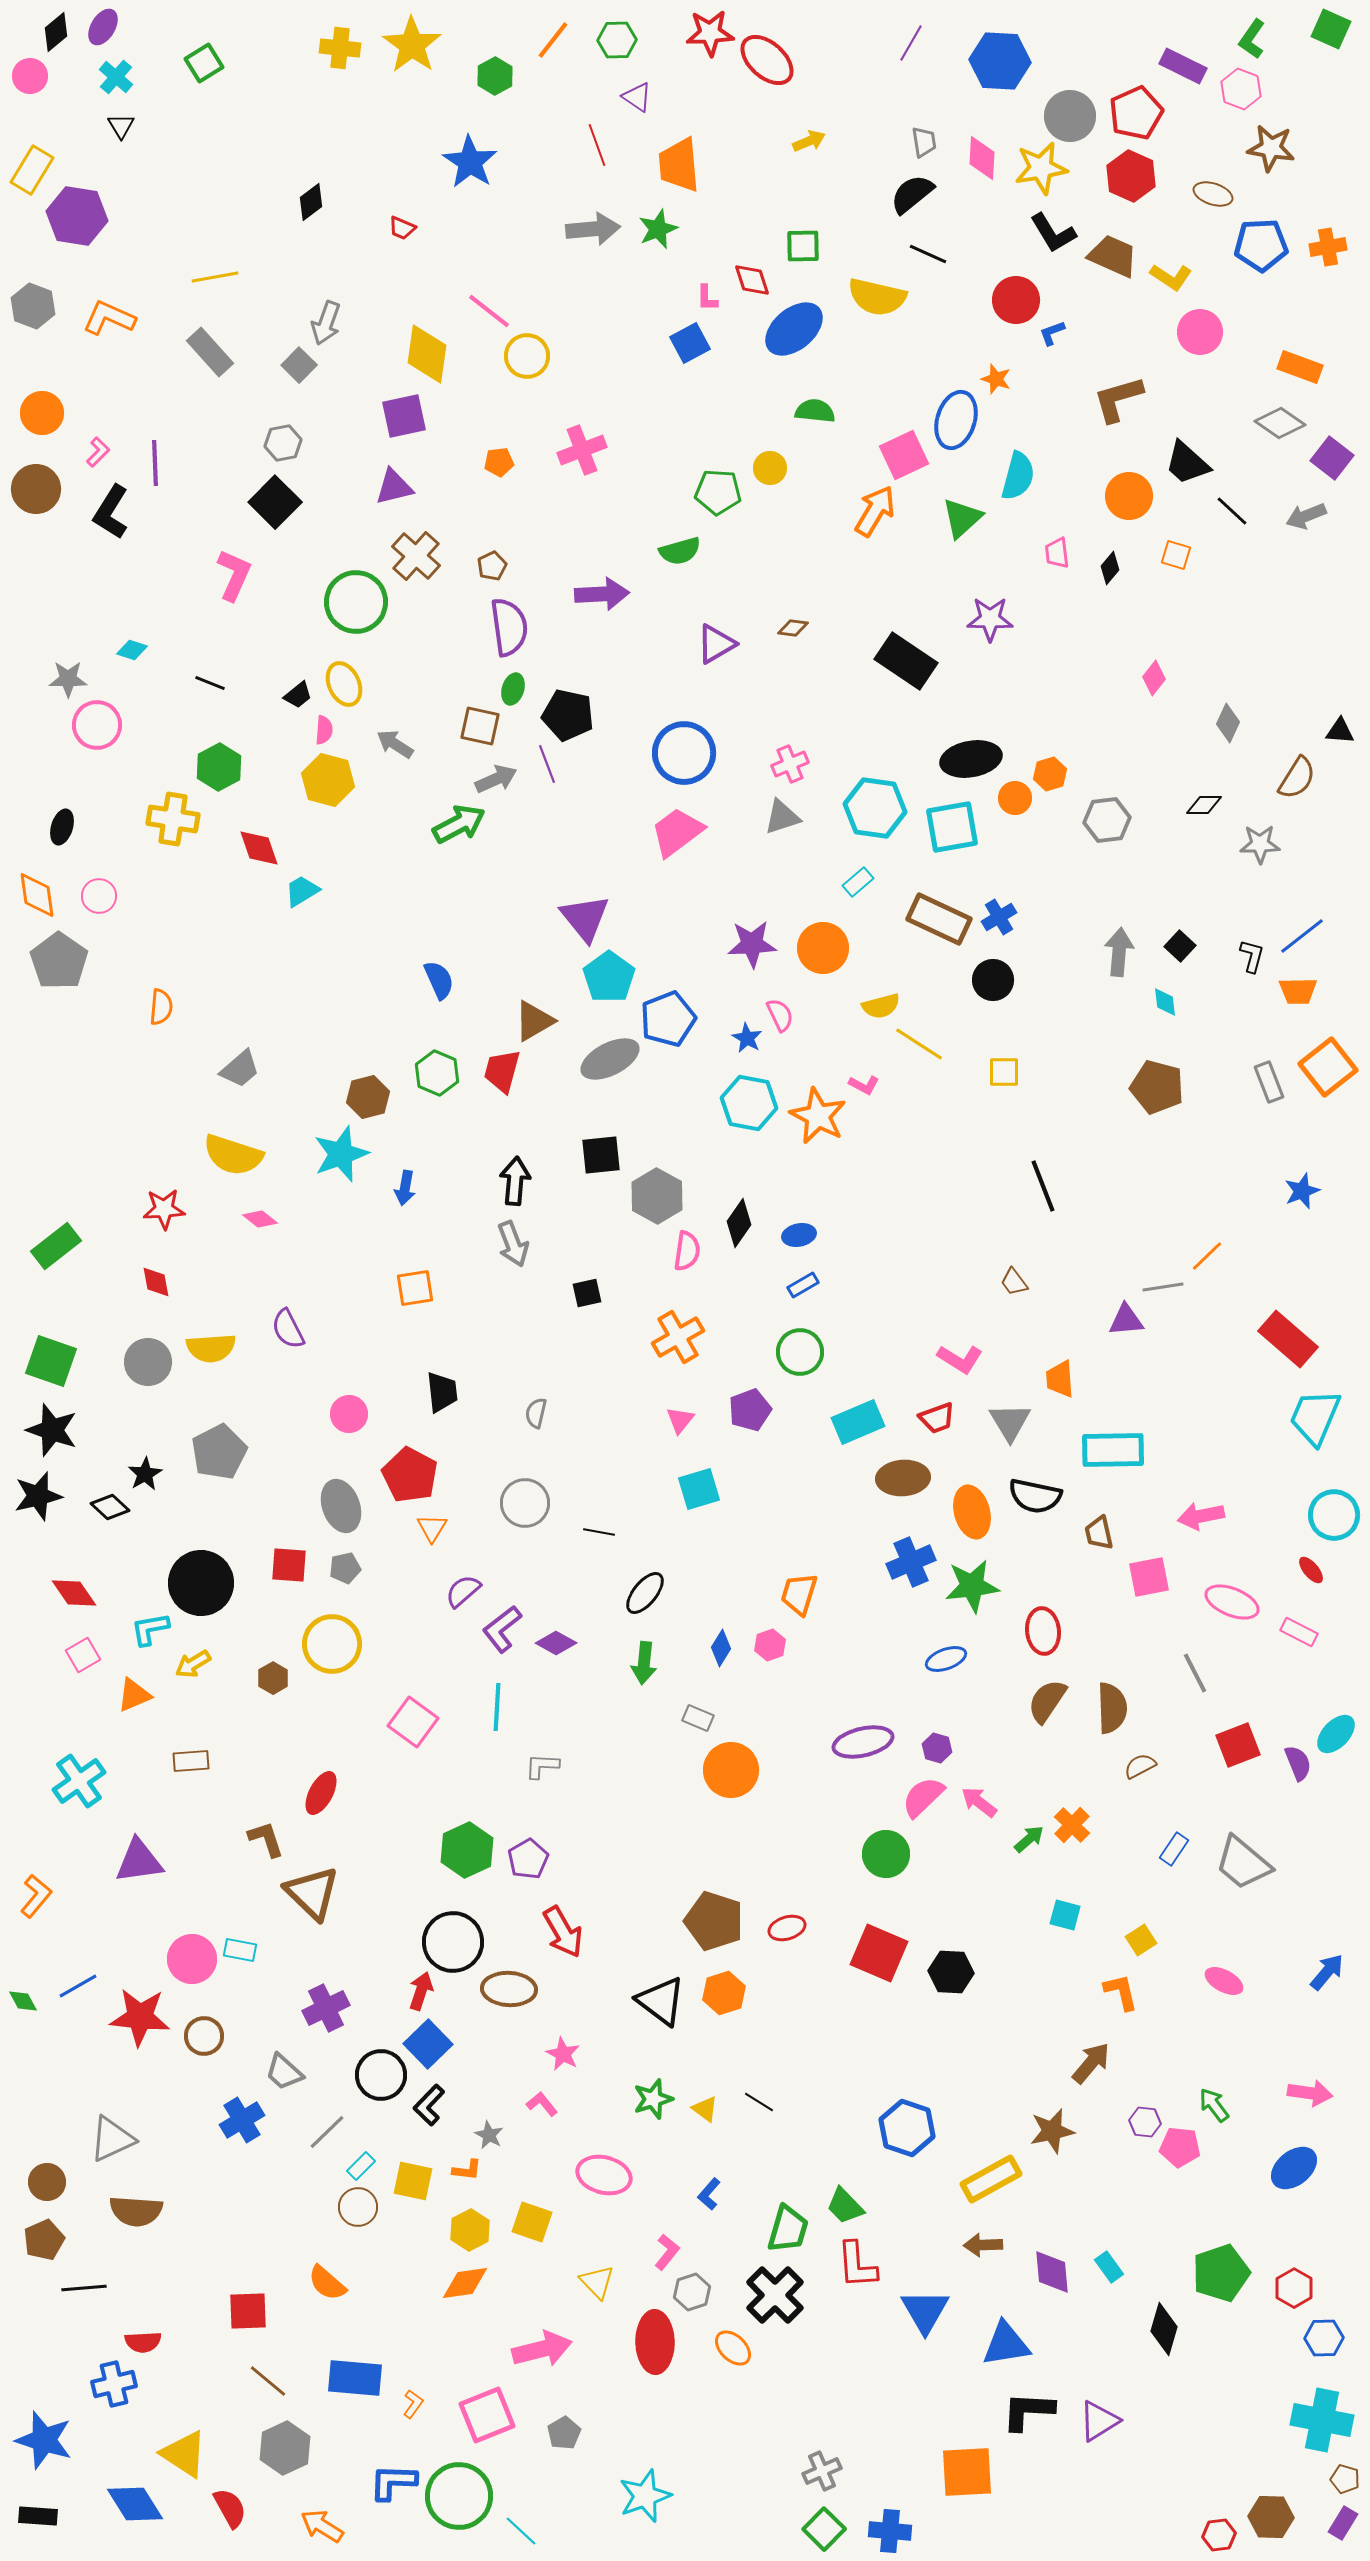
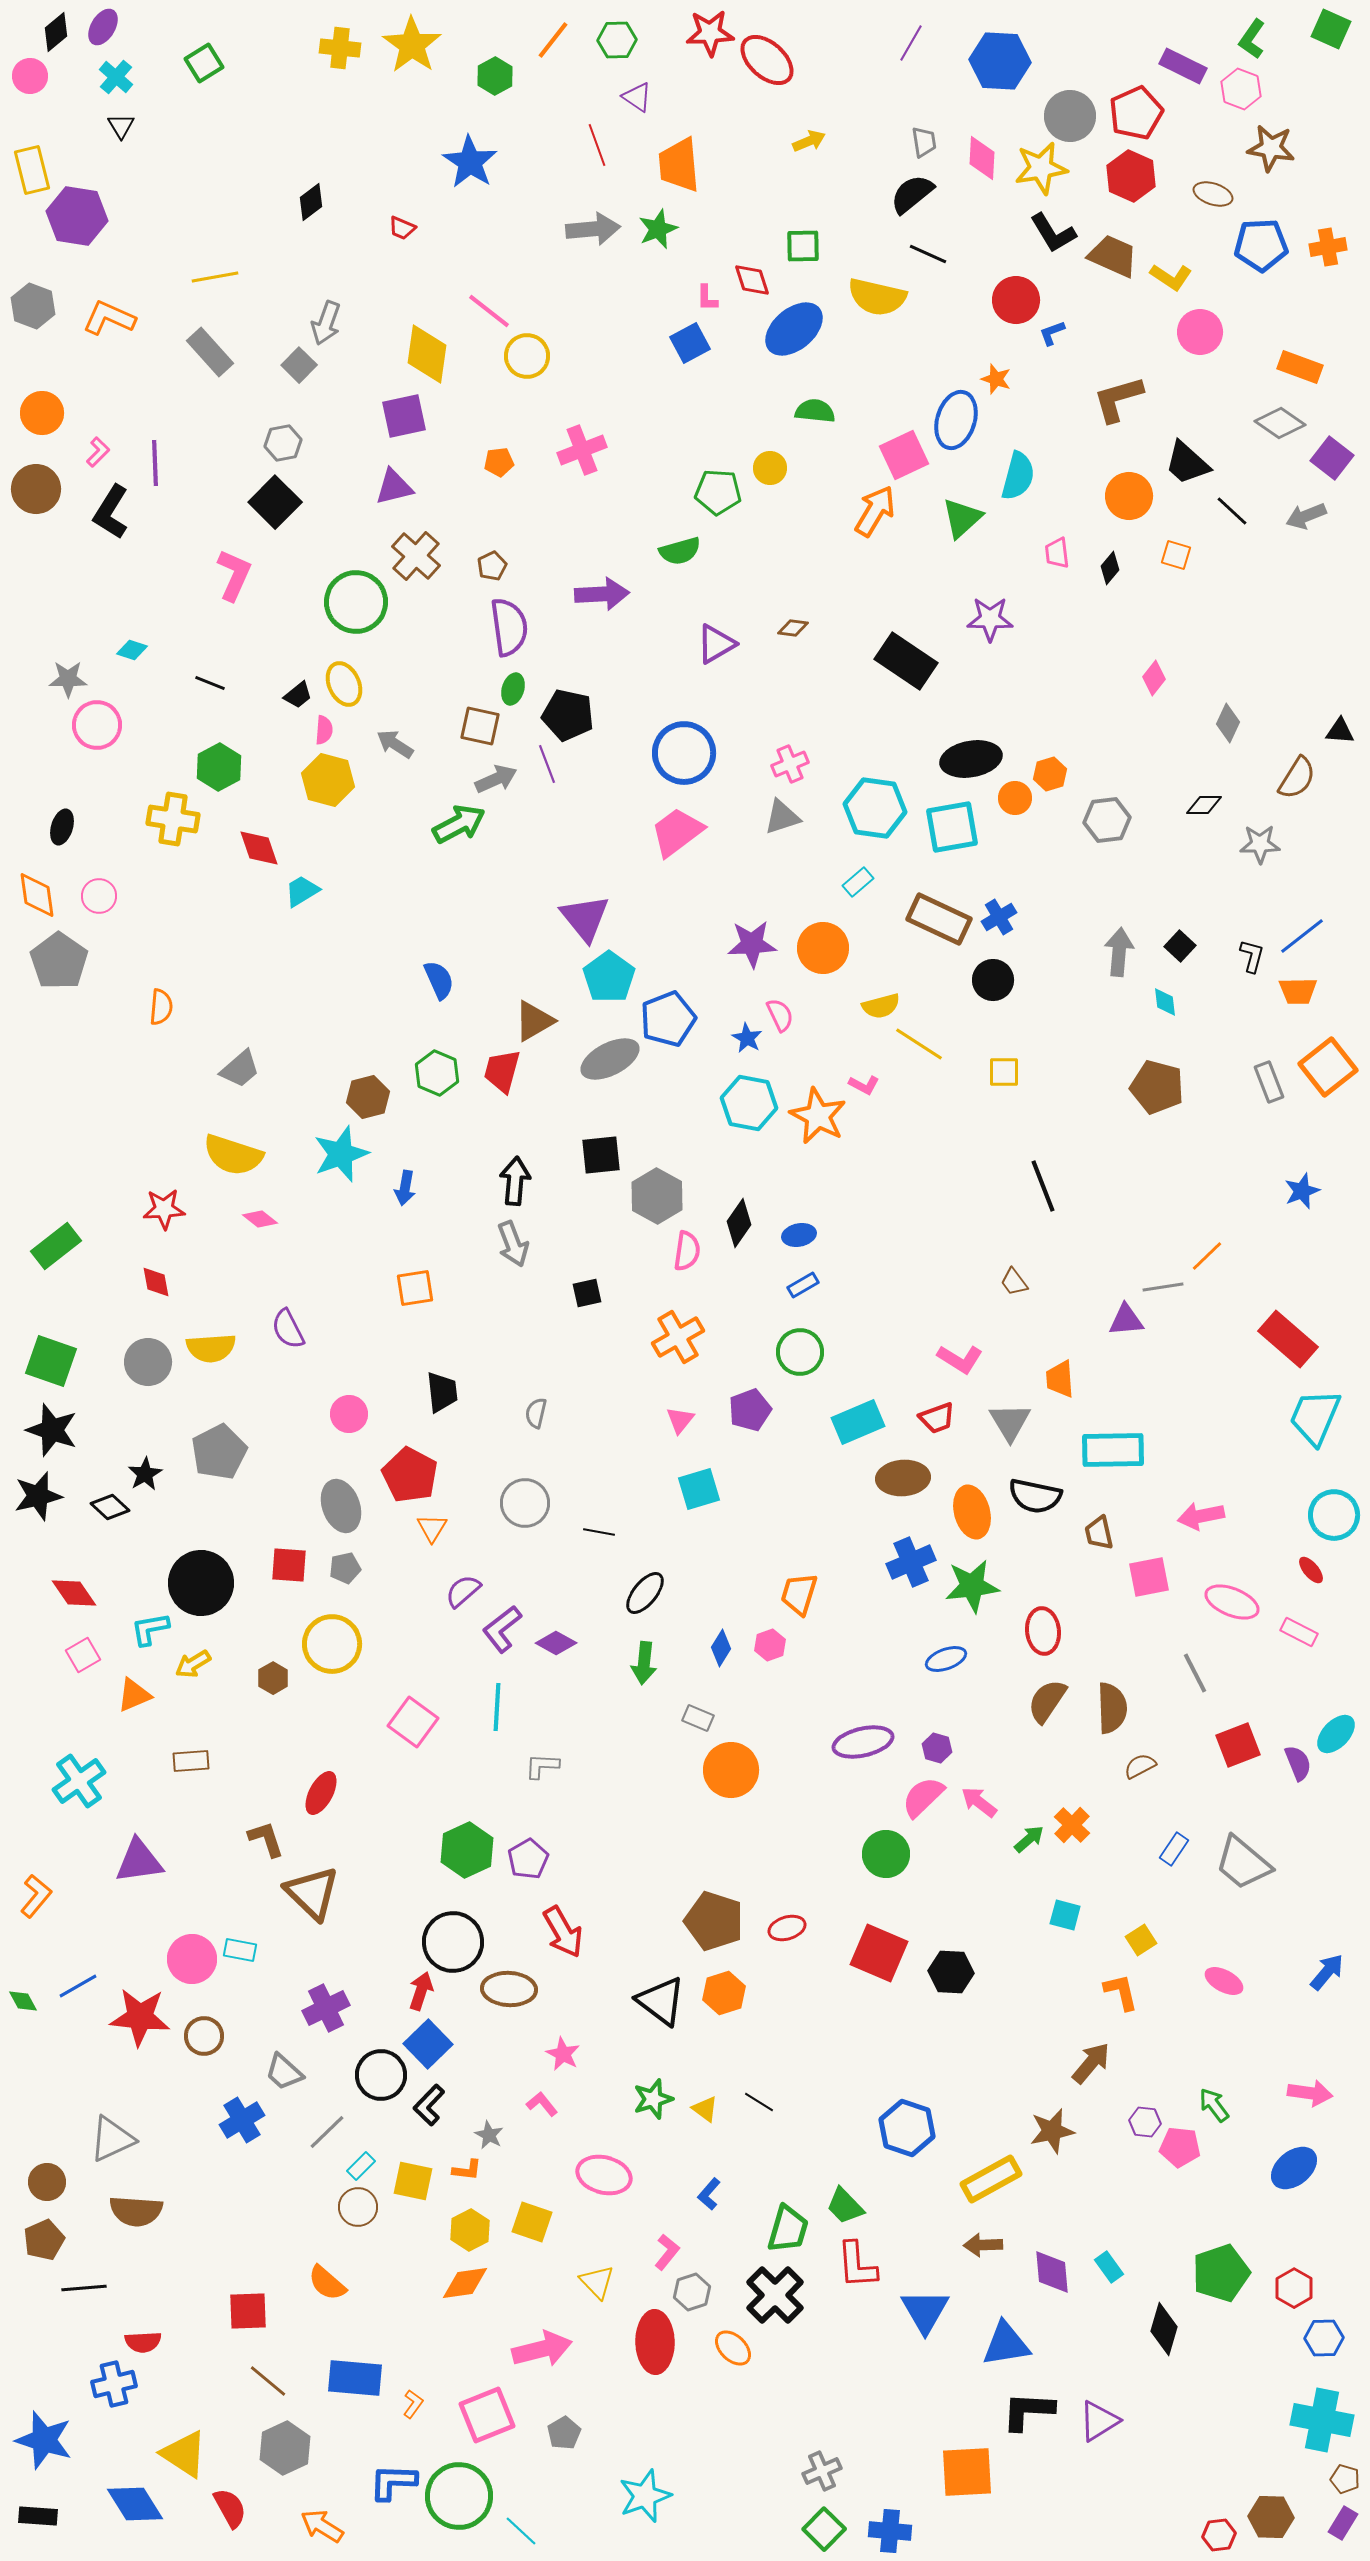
yellow rectangle at (32, 170): rotated 45 degrees counterclockwise
